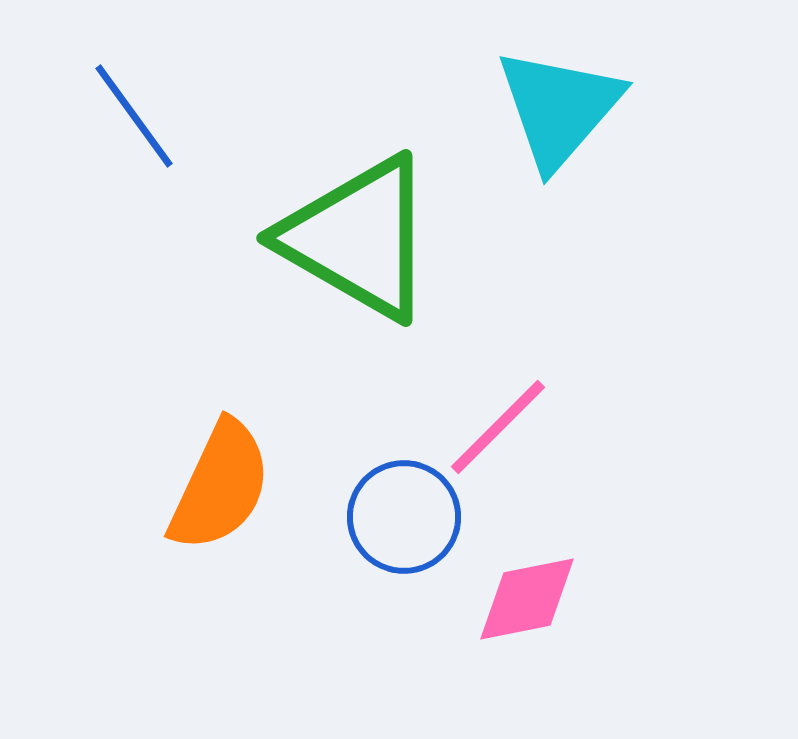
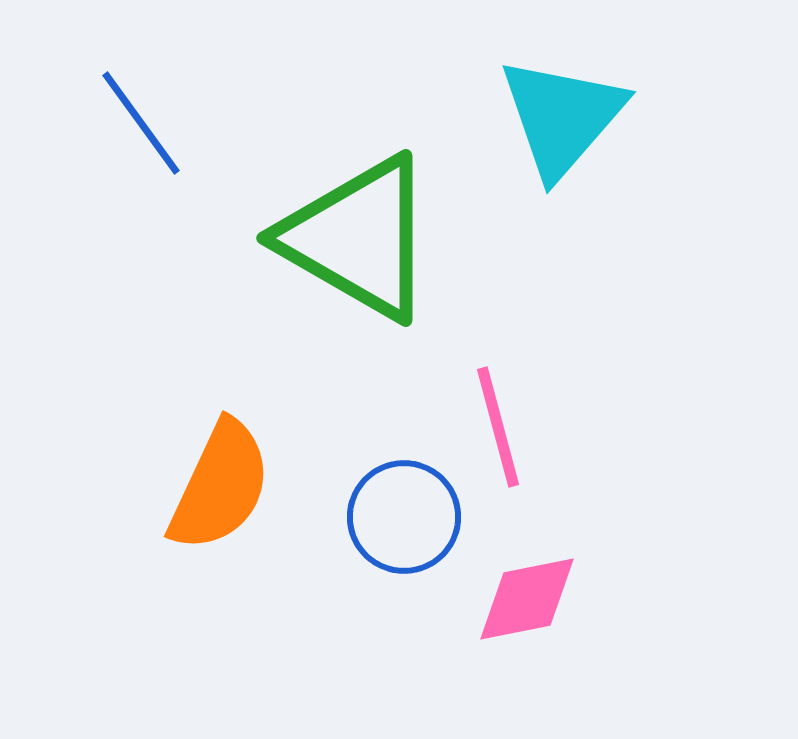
cyan triangle: moved 3 px right, 9 px down
blue line: moved 7 px right, 7 px down
pink line: rotated 60 degrees counterclockwise
